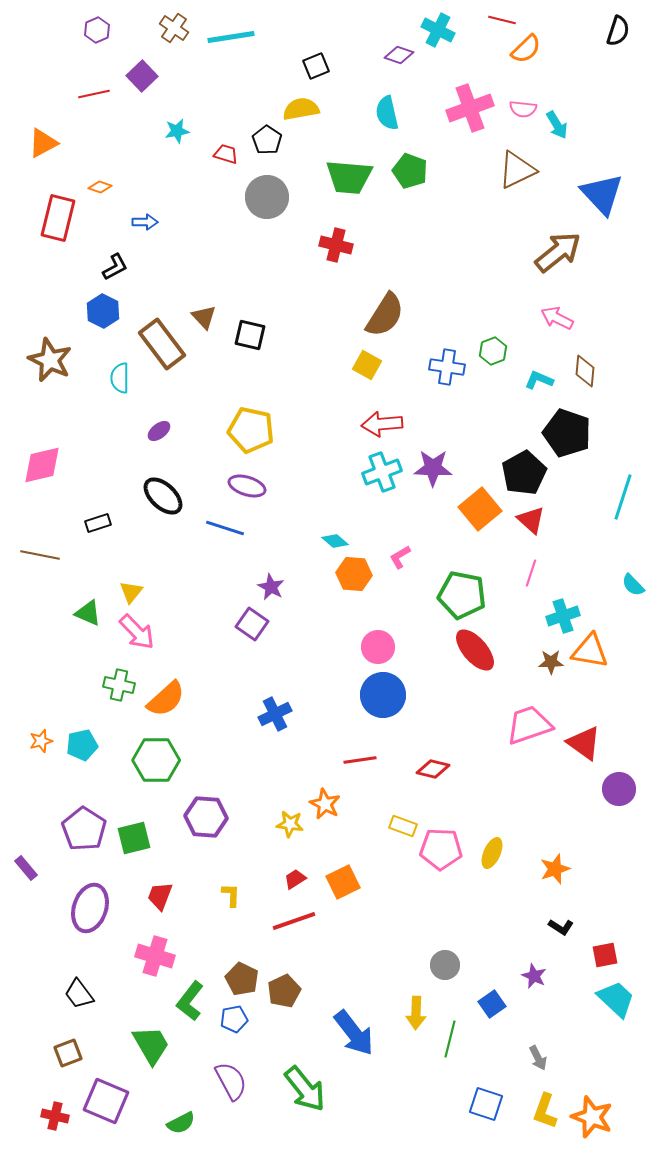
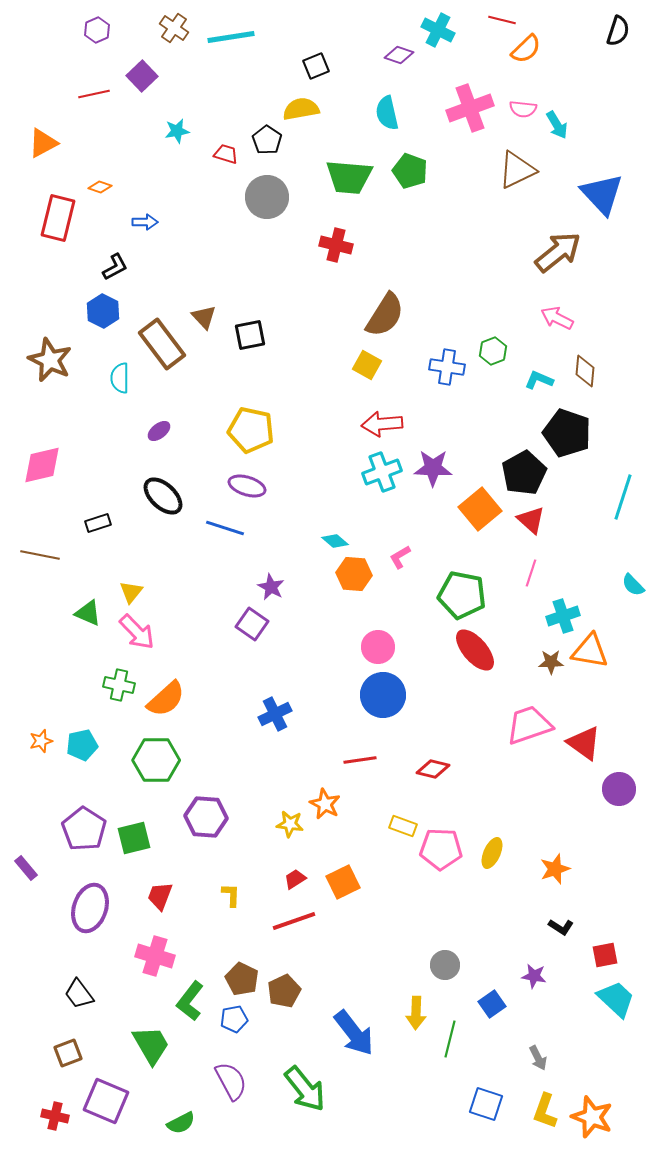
black square at (250, 335): rotated 24 degrees counterclockwise
purple star at (534, 976): rotated 15 degrees counterclockwise
